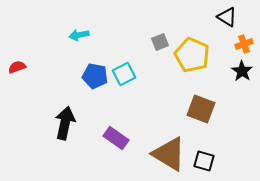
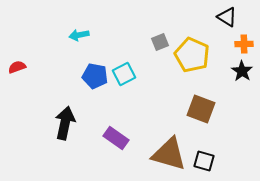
orange cross: rotated 18 degrees clockwise
brown triangle: rotated 15 degrees counterclockwise
